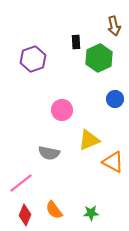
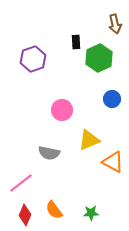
brown arrow: moved 1 px right, 2 px up
blue circle: moved 3 px left
